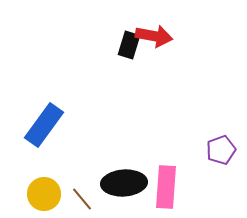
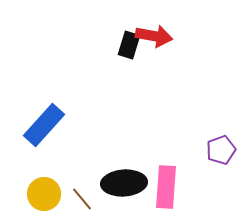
blue rectangle: rotated 6 degrees clockwise
